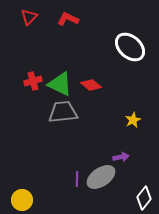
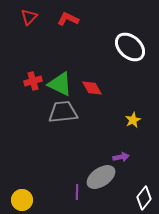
red diamond: moved 1 px right, 3 px down; rotated 20 degrees clockwise
purple line: moved 13 px down
